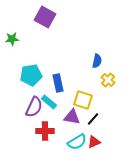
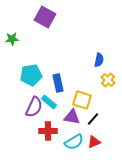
blue semicircle: moved 2 px right, 1 px up
yellow square: moved 1 px left
red cross: moved 3 px right
cyan semicircle: moved 3 px left
